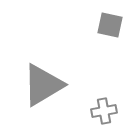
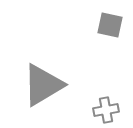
gray cross: moved 2 px right, 1 px up
